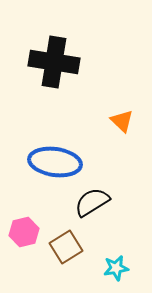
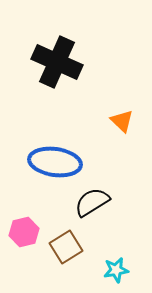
black cross: moved 3 px right; rotated 15 degrees clockwise
cyan star: moved 2 px down
